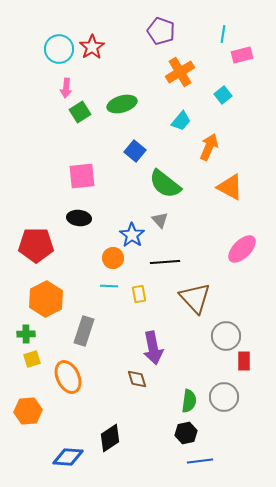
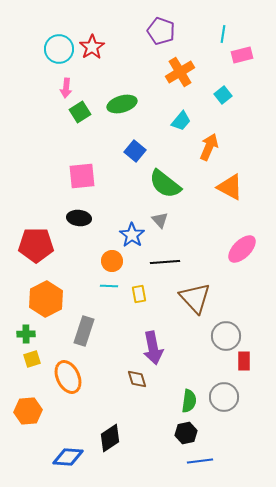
orange circle at (113, 258): moved 1 px left, 3 px down
